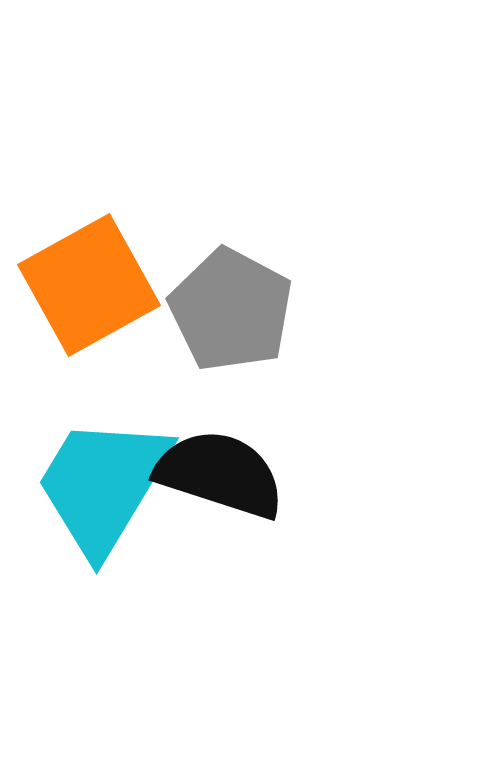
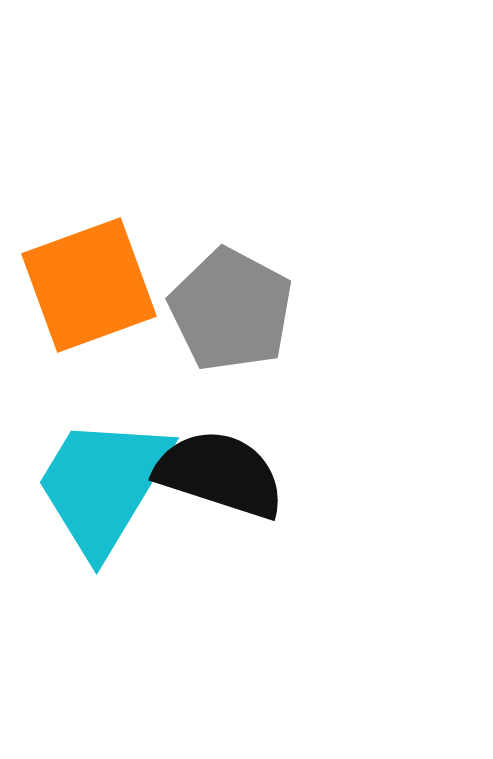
orange square: rotated 9 degrees clockwise
